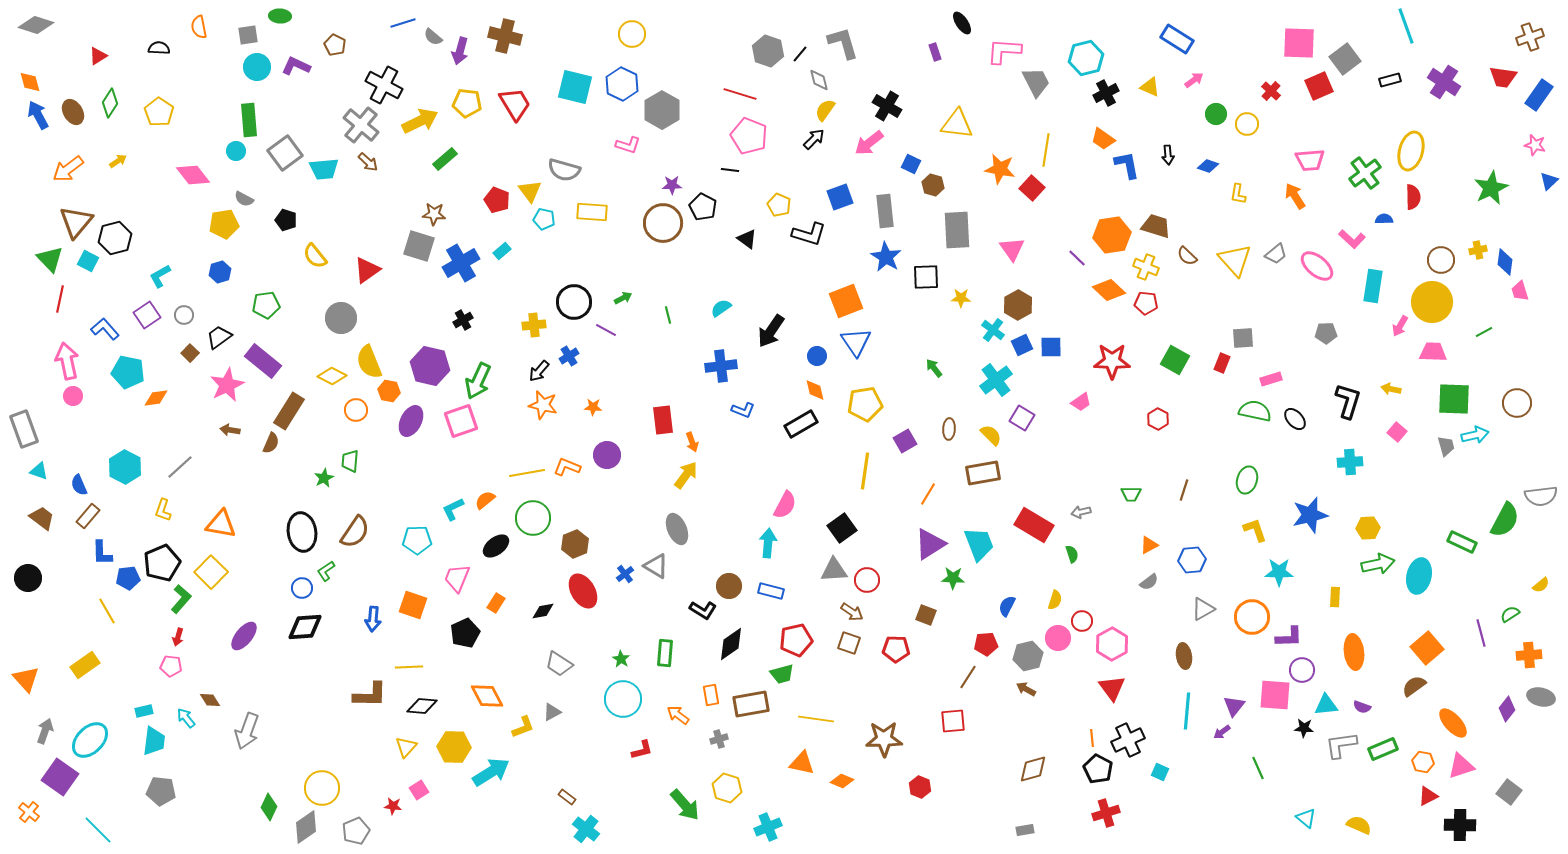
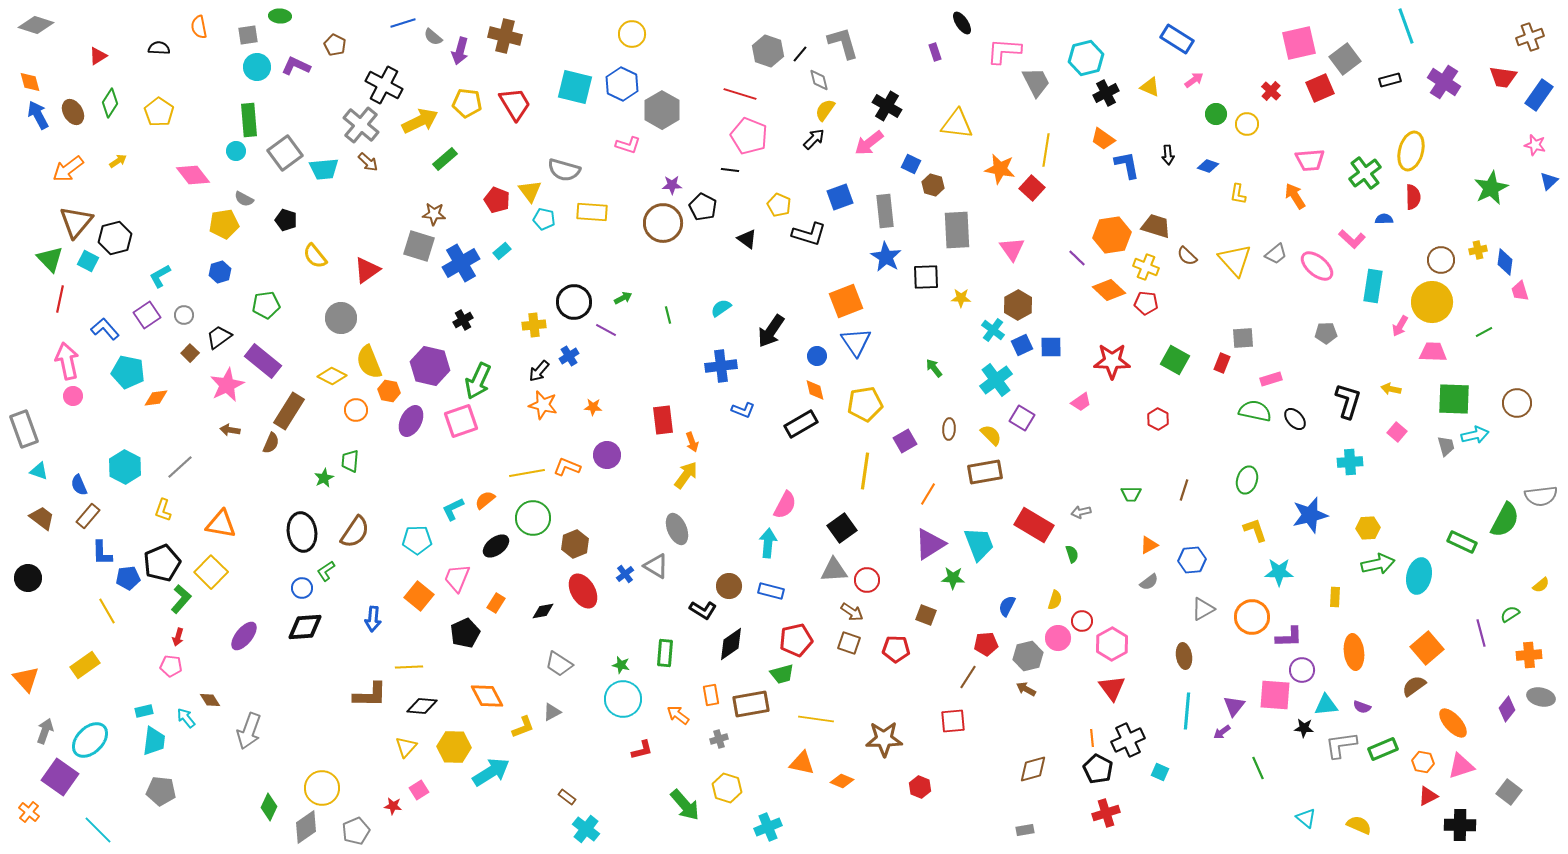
pink square at (1299, 43): rotated 15 degrees counterclockwise
red square at (1319, 86): moved 1 px right, 2 px down
brown rectangle at (983, 473): moved 2 px right, 1 px up
orange square at (413, 605): moved 6 px right, 9 px up; rotated 20 degrees clockwise
green star at (621, 659): moved 6 px down; rotated 18 degrees counterclockwise
gray arrow at (247, 731): moved 2 px right
